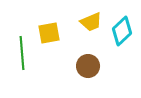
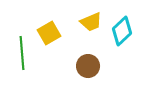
yellow square: rotated 20 degrees counterclockwise
